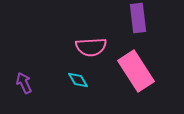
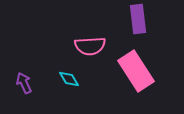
purple rectangle: moved 1 px down
pink semicircle: moved 1 px left, 1 px up
cyan diamond: moved 9 px left, 1 px up
